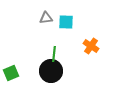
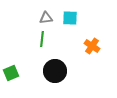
cyan square: moved 4 px right, 4 px up
orange cross: moved 1 px right
green line: moved 12 px left, 15 px up
black circle: moved 4 px right
